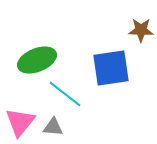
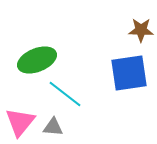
blue square: moved 18 px right, 5 px down
